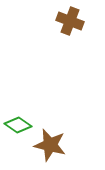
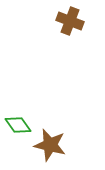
green diamond: rotated 20 degrees clockwise
